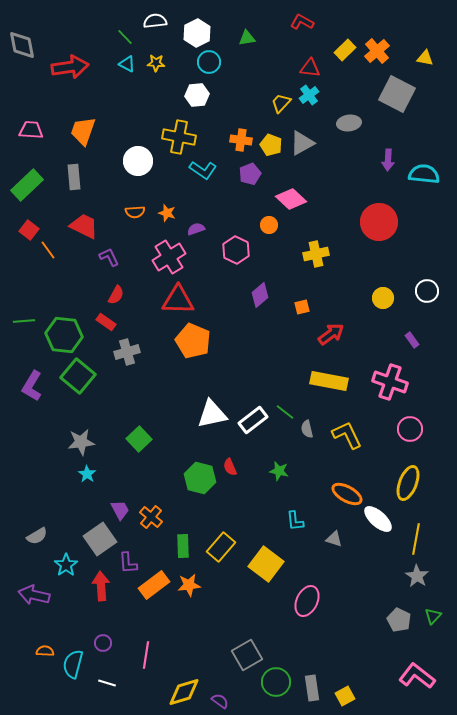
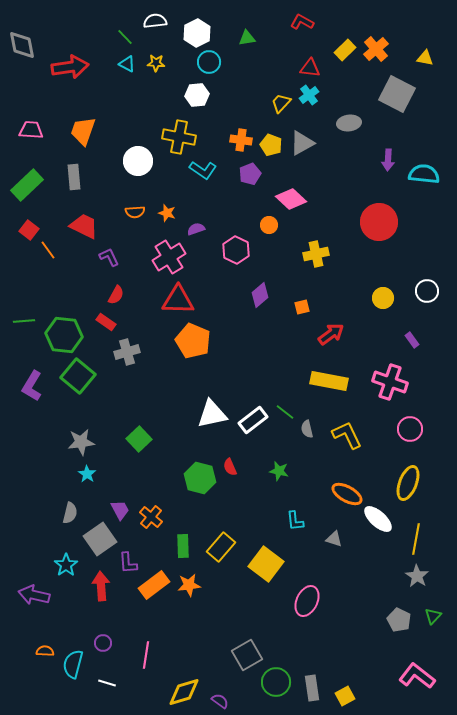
orange cross at (377, 51): moved 1 px left, 2 px up
gray semicircle at (37, 536): moved 33 px right, 23 px up; rotated 45 degrees counterclockwise
